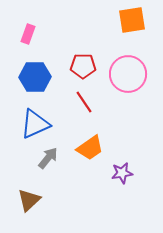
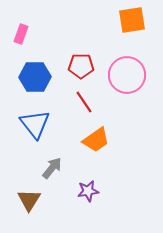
pink rectangle: moved 7 px left
red pentagon: moved 2 px left
pink circle: moved 1 px left, 1 px down
blue triangle: rotated 44 degrees counterclockwise
orange trapezoid: moved 6 px right, 8 px up
gray arrow: moved 4 px right, 10 px down
purple star: moved 34 px left, 18 px down
brown triangle: rotated 15 degrees counterclockwise
